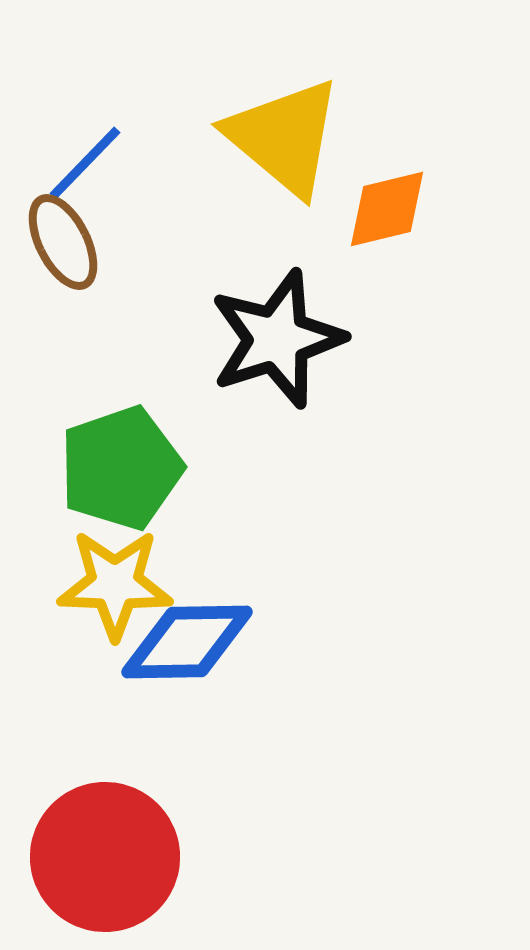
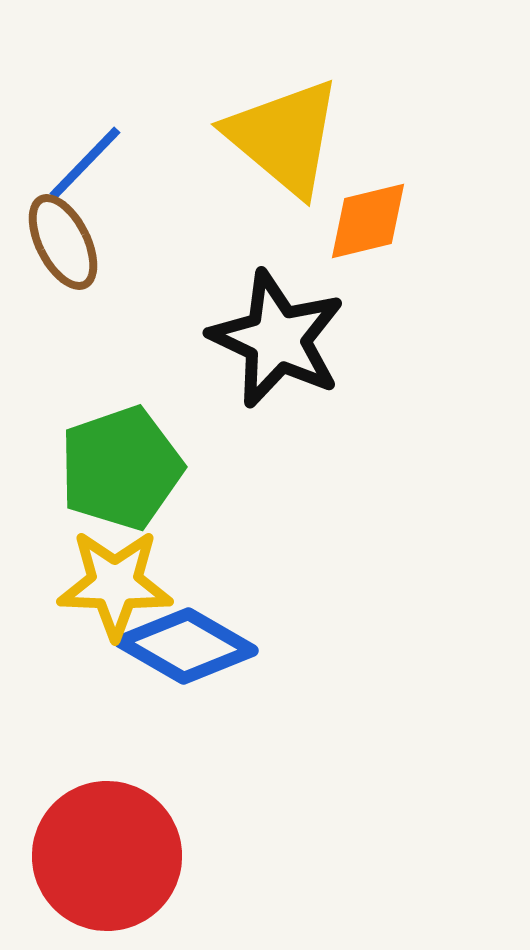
orange diamond: moved 19 px left, 12 px down
black star: rotated 29 degrees counterclockwise
blue diamond: moved 1 px left, 4 px down; rotated 31 degrees clockwise
red circle: moved 2 px right, 1 px up
